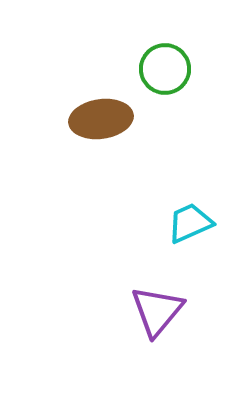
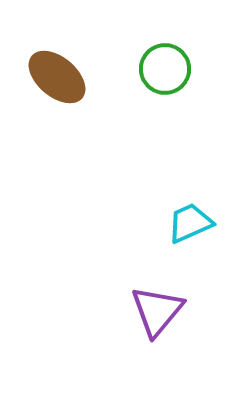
brown ellipse: moved 44 px left, 42 px up; rotated 48 degrees clockwise
